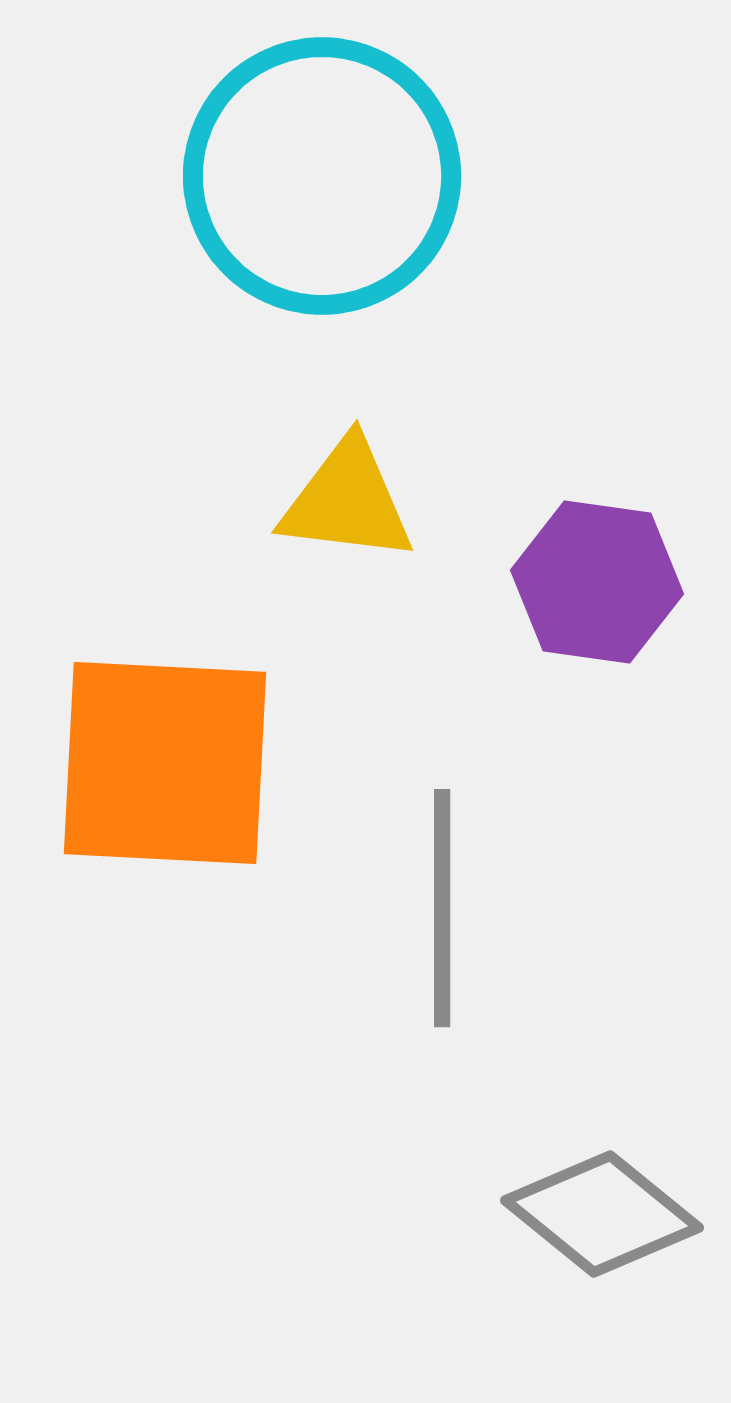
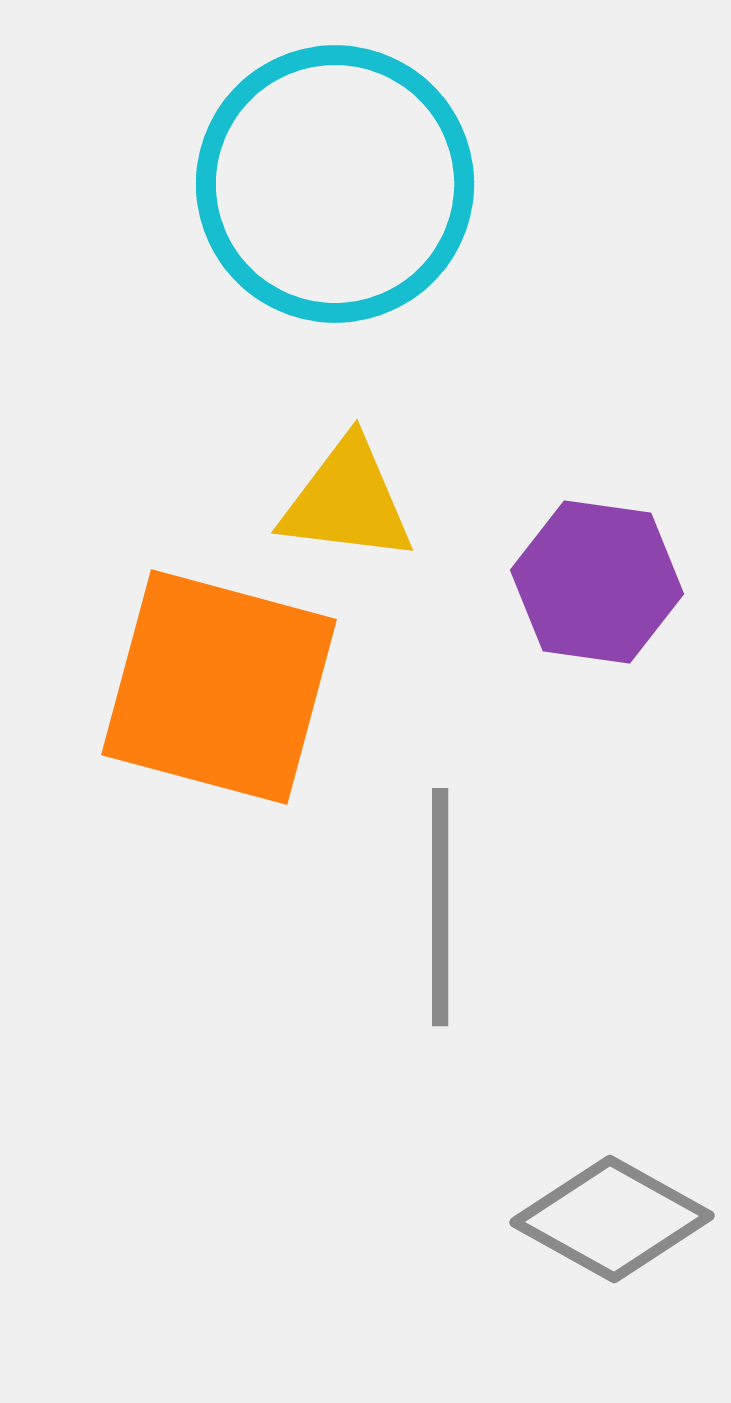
cyan circle: moved 13 px right, 8 px down
orange square: moved 54 px right, 76 px up; rotated 12 degrees clockwise
gray line: moved 2 px left, 1 px up
gray diamond: moved 10 px right, 5 px down; rotated 10 degrees counterclockwise
